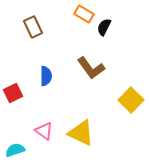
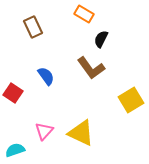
black semicircle: moved 3 px left, 12 px down
blue semicircle: rotated 36 degrees counterclockwise
red square: rotated 30 degrees counterclockwise
yellow square: rotated 15 degrees clockwise
pink triangle: rotated 36 degrees clockwise
